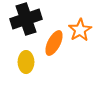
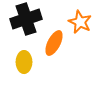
orange star: moved 8 px up; rotated 15 degrees counterclockwise
yellow ellipse: moved 2 px left
